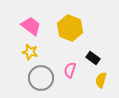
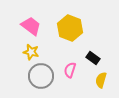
yellow star: moved 1 px right
gray circle: moved 2 px up
